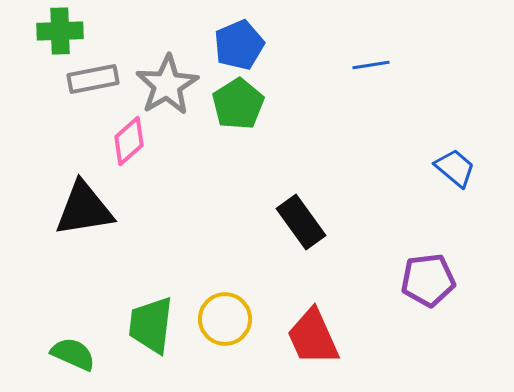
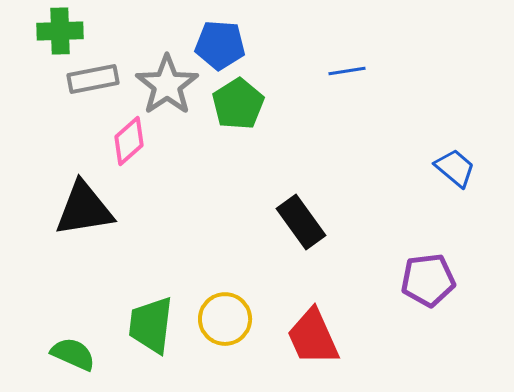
blue pentagon: moved 19 px left; rotated 27 degrees clockwise
blue line: moved 24 px left, 6 px down
gray star: rotated 4 degrees counterclockwise
